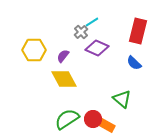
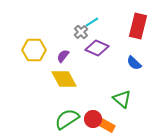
red rectangle: moved 5 px up
